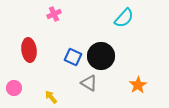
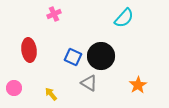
yellow arrow: moved 3 px up
